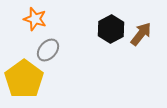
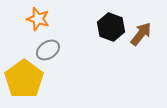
orange star: moved 3 px right
black hexagon: moved 2 px up; rotated 12 degrees counterclockwise
gray ellipse: rotated 15 degrees clockwise
